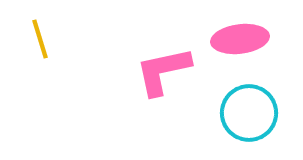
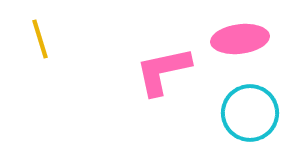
cyan circle: moved 1 px right
